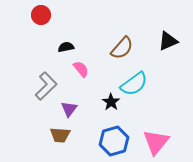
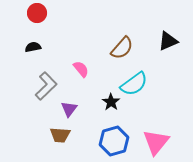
red circle: moved 4 px left, 2 px up
black semicircle: moved 33 px left
